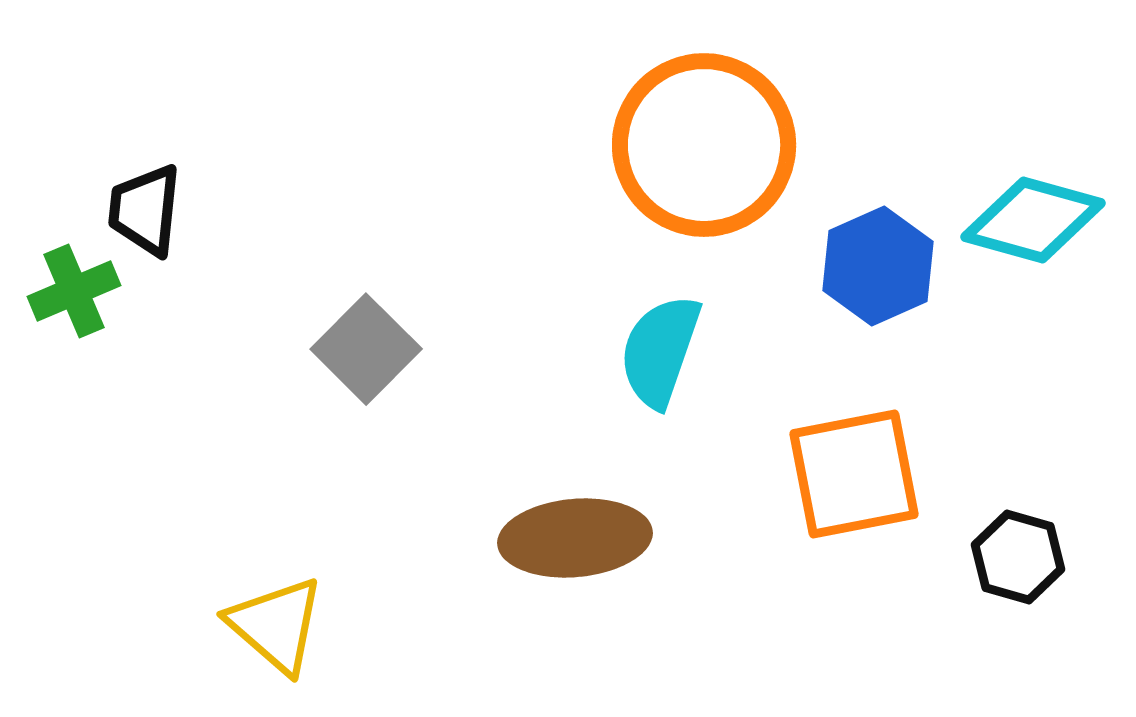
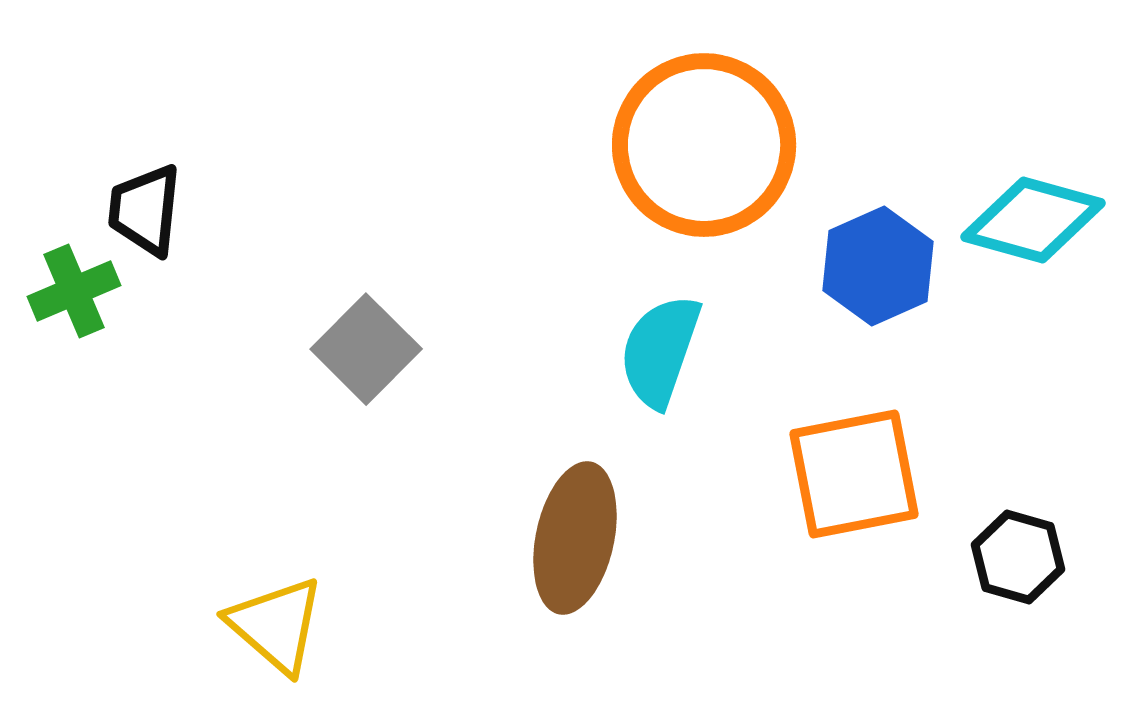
brown ellipse: rotated 73 degrees counterclockwise
